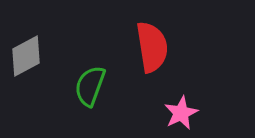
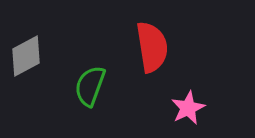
pink star: moved 7 px right, 5 px up
